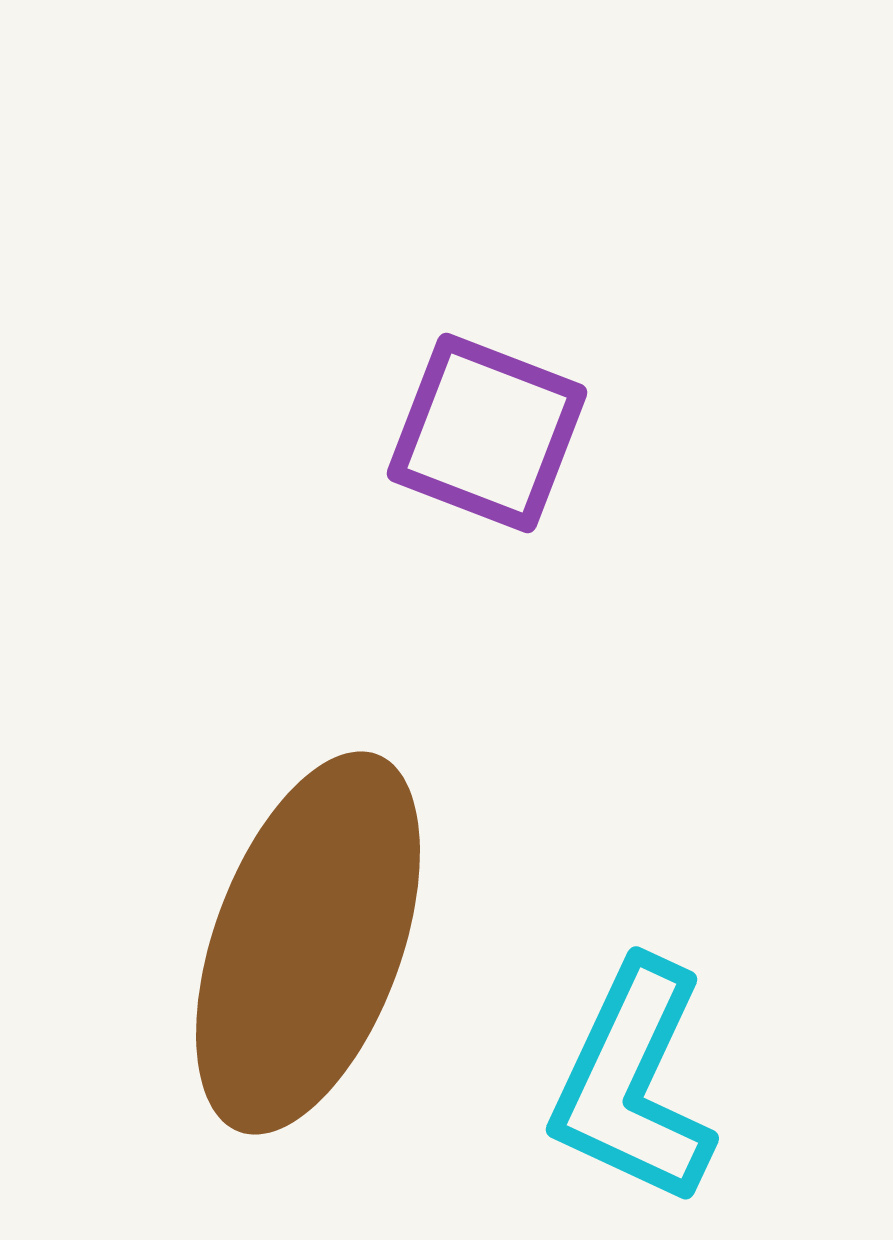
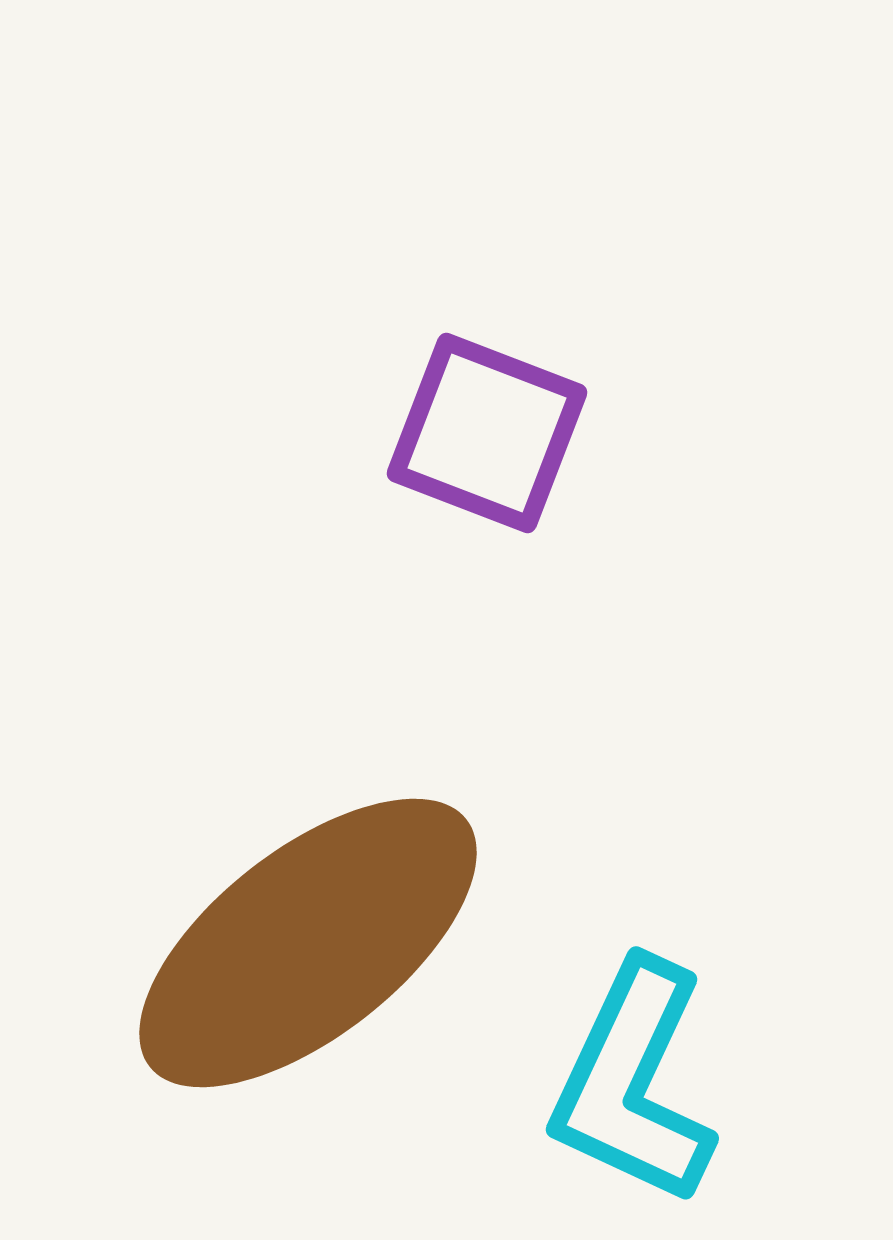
brown ellipse: rotated 32 degrees clockwise
